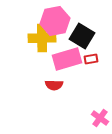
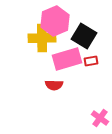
pink hexagon: rotated 12 degrees counterclockwise
black square: moved 2 px right
red rectangle: moved 2 px down
